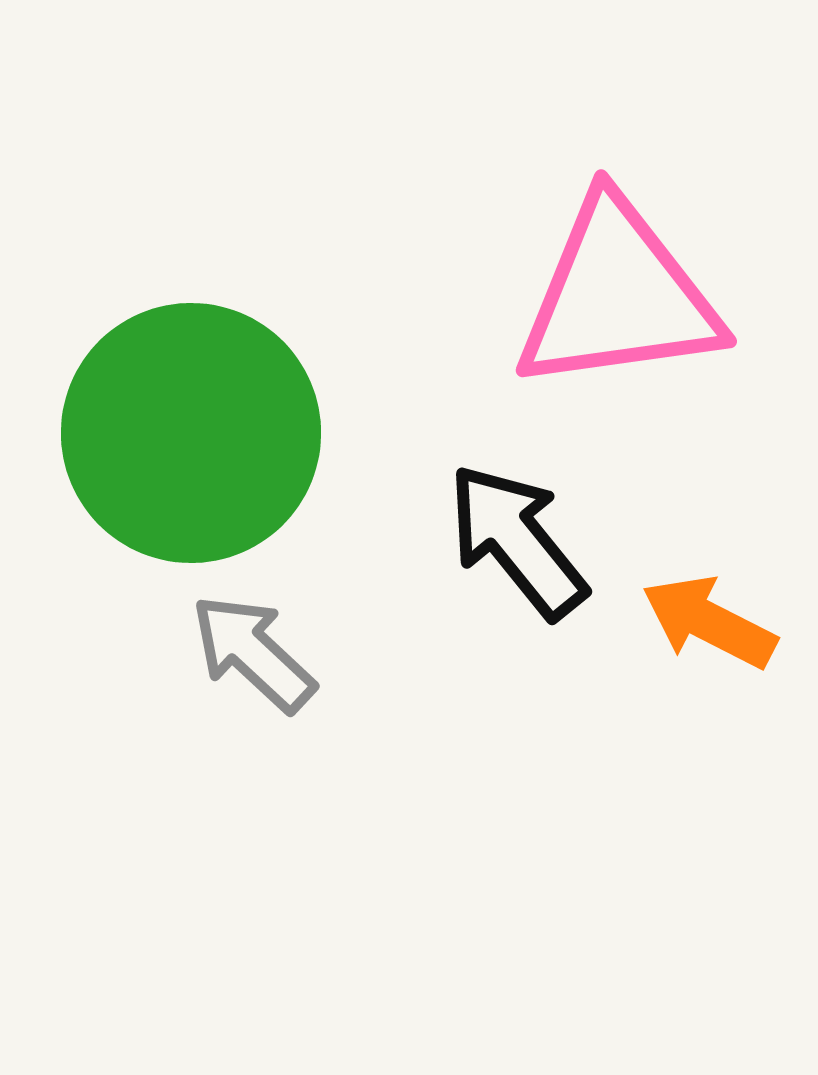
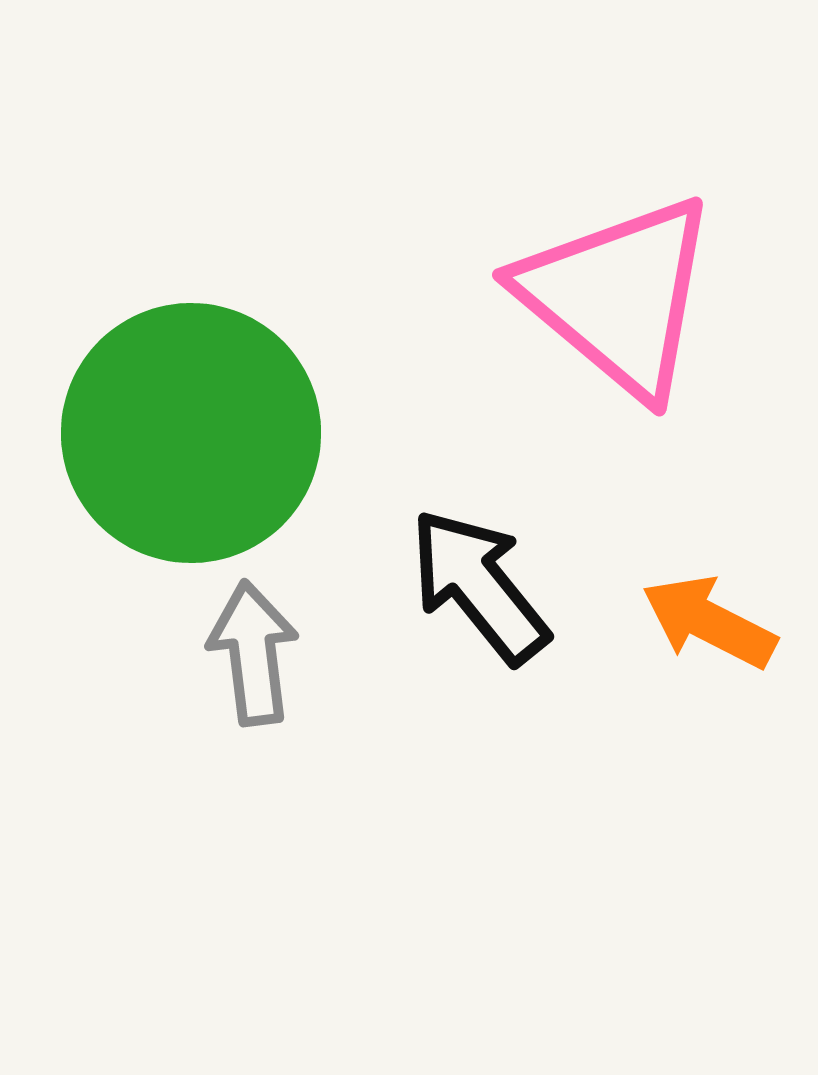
pink triangle: rotated 48 degrees clockwise
black arrow: moved 38 px left, 45 px down
gray arrow: rotated 40 degrees clockwise
